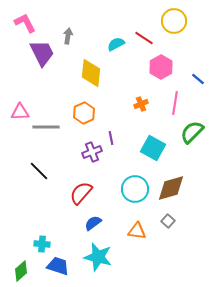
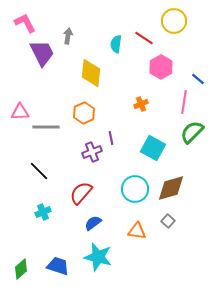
cyan semicircle: rotated 54 degrees counterclockwise
pink line: moved 9 px right, 1 px up
cyan cross: moved 1 px right, 32 px up; rotated 28 degrees counterclockwise
green diamond: moved 2 px up
